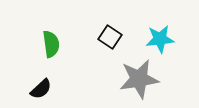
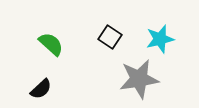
cyan star: rotated 8 degrees counterclockwise
green semicircle: rotated 40 degrees counterclockwise
